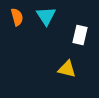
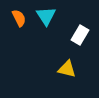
orange semicircle: moved 2 px right, 1 px down; rotated 12 degrees counterclockwise
white rectangle: rotated 18 degrees clockwise
